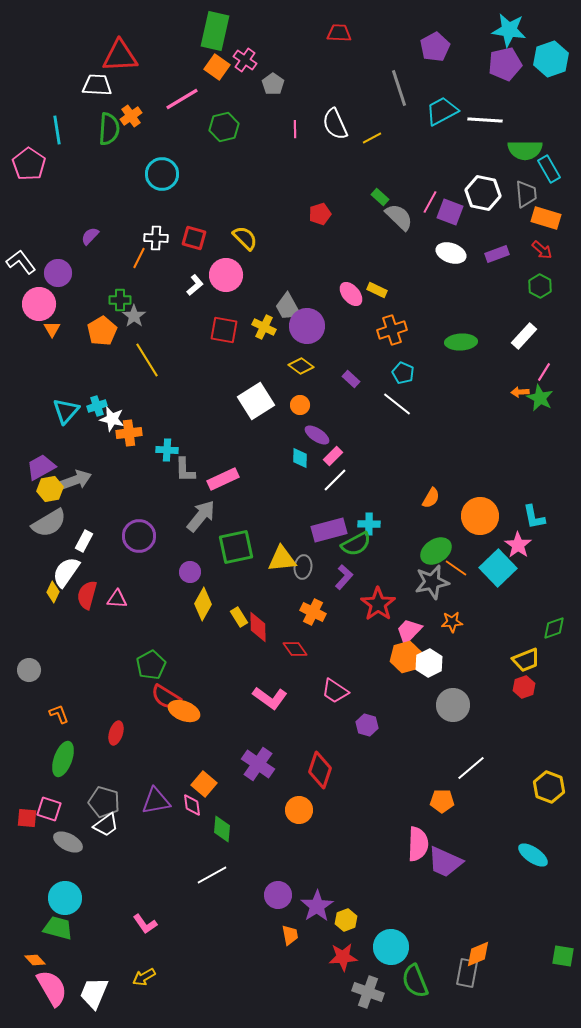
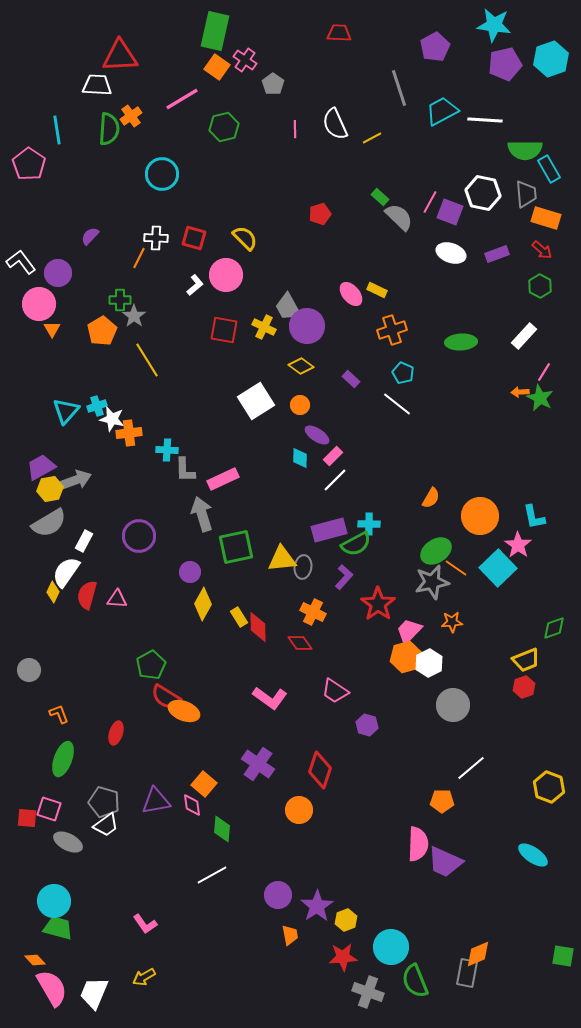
cyan star at (509, 30): moved 15 px left, 5 px up
gray arrow at (201, 516): moved 1 px right, 2 px up; rotated 56 degrees counterclockwise
red diamond at (295, 649): moved 5 px right, 6 px up
cyan circle at (65, 898): moved 11 px left, 3 px down
